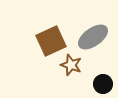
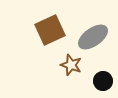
brown square: moved 1 px left, 11 px up
black circle: moved 3 px up
